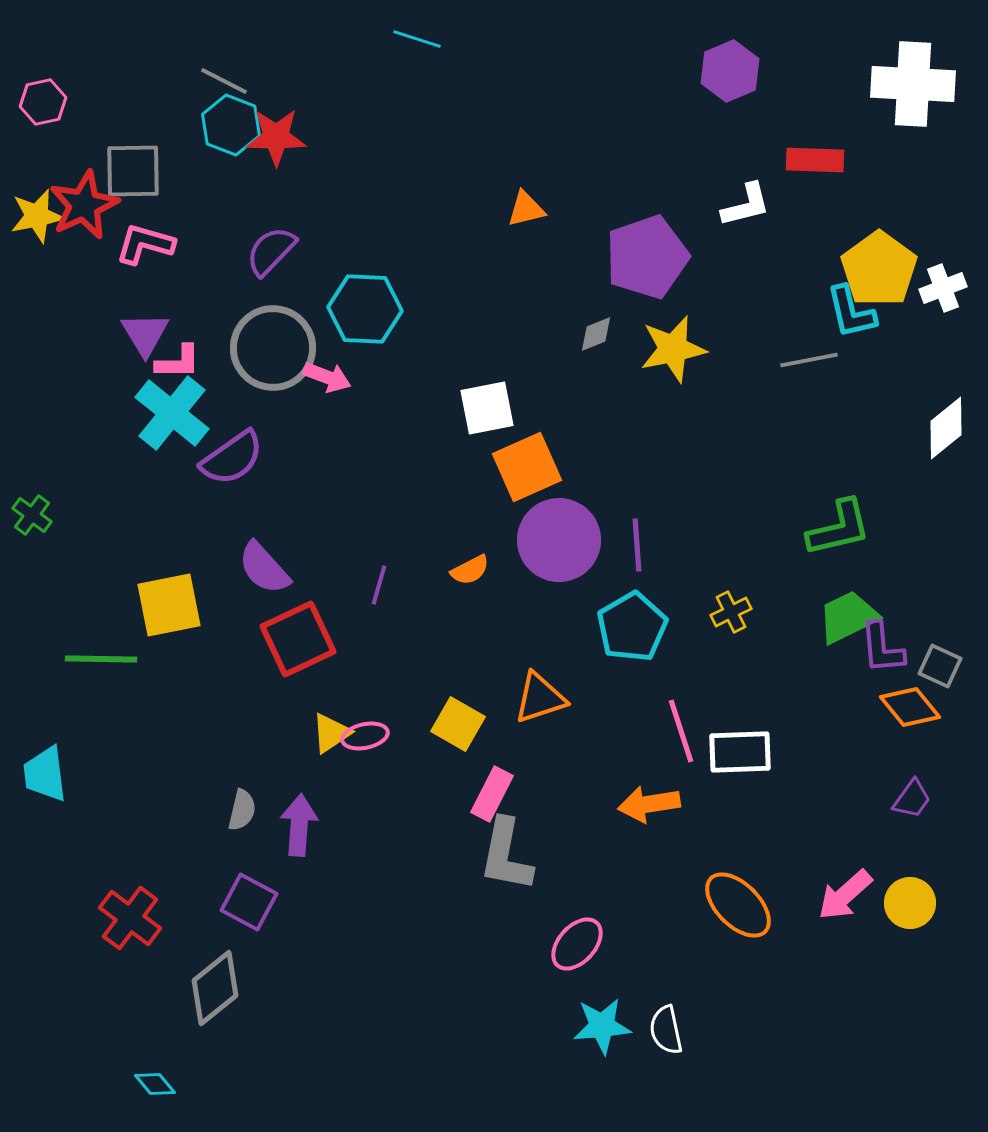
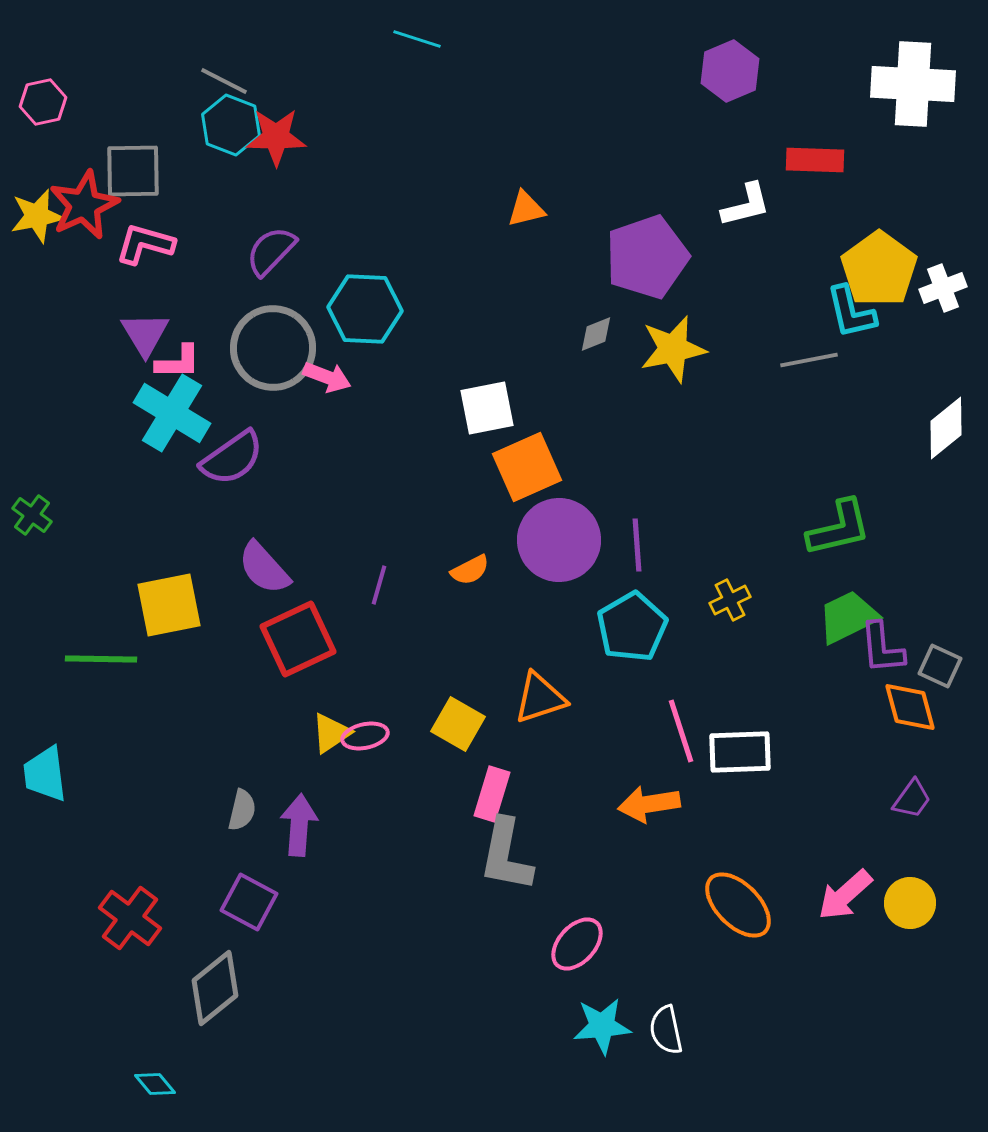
cyan cross at (172, 413): rotated 8 degrees counterclockwise
yellow cross at (731, 612): moved 1 px left, 12 px up
orange diamond at (910, 707): rotated 24 degrees clockwise
pink rectangle at (492, 794): rotated 10 degrees counterclockwise
